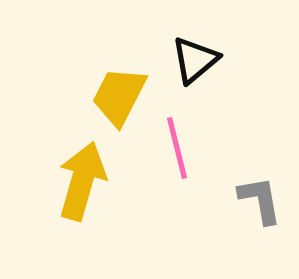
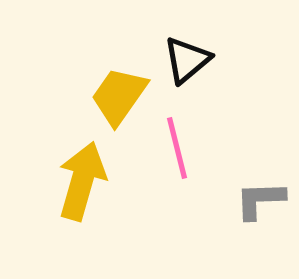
black triangle: moved 8 px left
yellow trapezoid: rotated 8 degrees clockwise
gray L-shape: rotated 82 degrees counterclockwise
